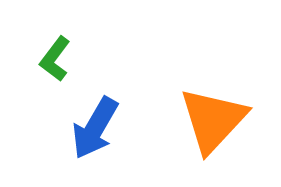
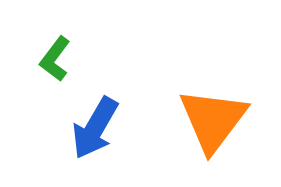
orange triangle: rotated 6 degrees counterclockwise
